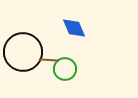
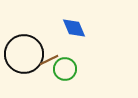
black circle: moved 1 px right, 2 px down
brown line: rotated 30 degrees counterclockwise
